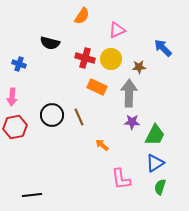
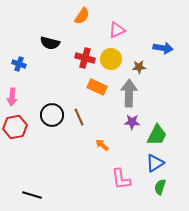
blue arrow: rotated 144 degrees clockwise
green trapezoid: moved 2 px right
black line: rotated 24 degrees clockwise
